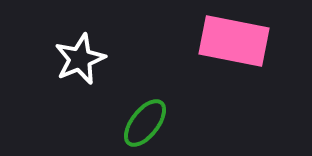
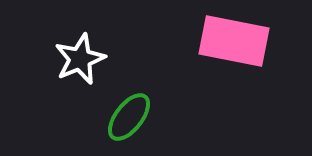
green ellipse: moved 16 px left, 6 px up
